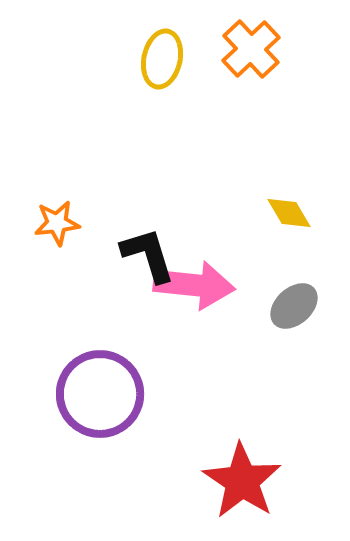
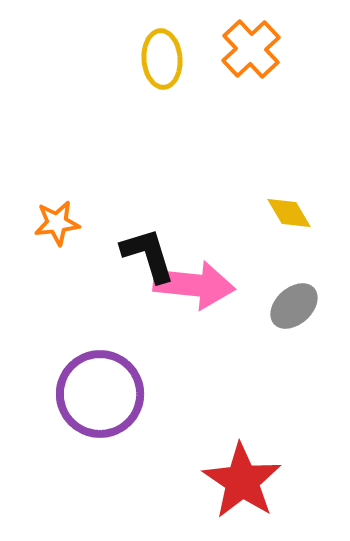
yellow ellipse: rotated 16 degrees counterclockwise
